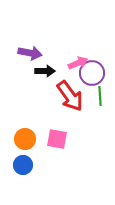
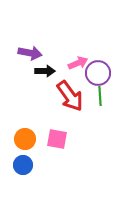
purple circle: moved 6 px right
